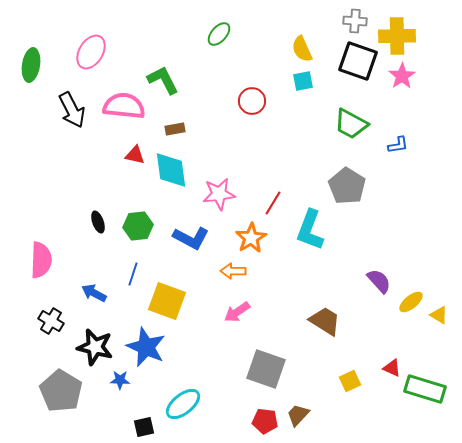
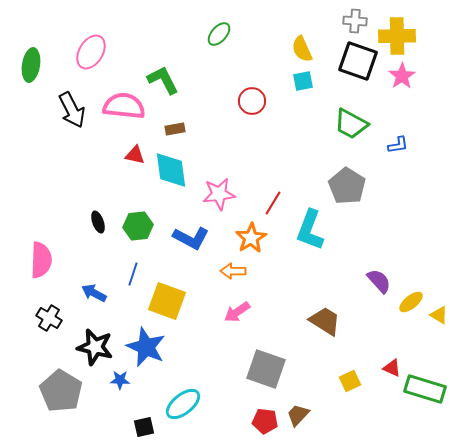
black cross at (51, 321): moved 2 px left, 3 px up
